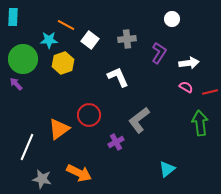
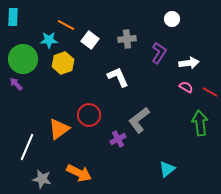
red line: rotated 42 degrees clockwise
purple cross: moved 2 px right, 3 px up
